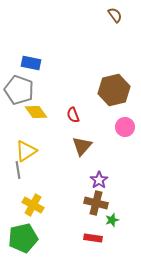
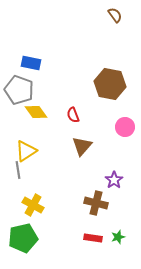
brown hexagon: moved 4 px left, 6 px up; rotated 24 degrees clockwise
purple star: moved 15 px right
green star: moved 6 px right, 17 px down
